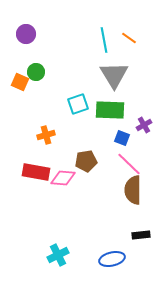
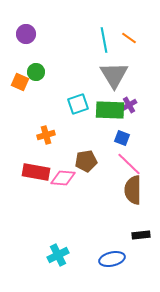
purple cross: moved 15 px left, 20 px up
